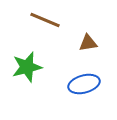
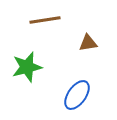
brown line: rotated 32 degrees counterclockwise
blue ellipse: moved 7 px left, 11 px down; rotated 40 degrees counterclockwise
